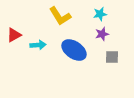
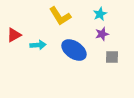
cyan star: rotated 16 degrees counterclockwise
